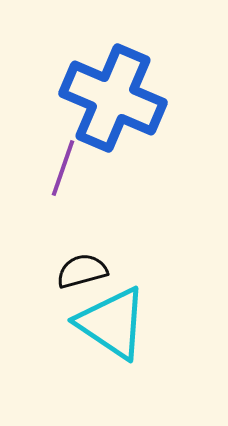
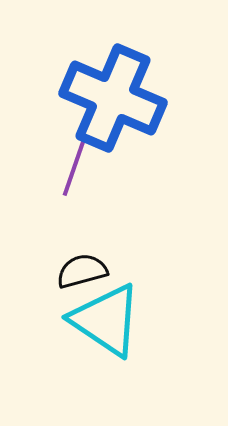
purple line: moved 11 px right
cyan triangle: moved 6 px left, 3 px up
